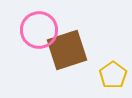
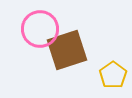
pink circle: moved 1 px right, 1 px up
